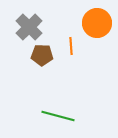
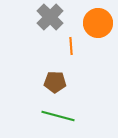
orange circle: moved 1 px right
gray cross: moved 21 px right, 10 px up
brown pentagon: moved 13 px right, 27 px down
